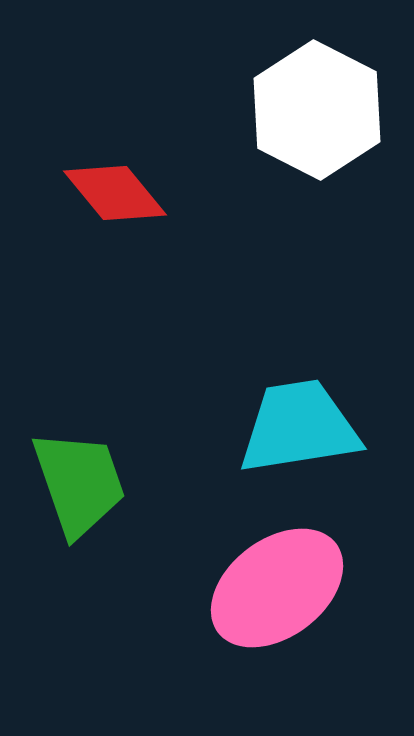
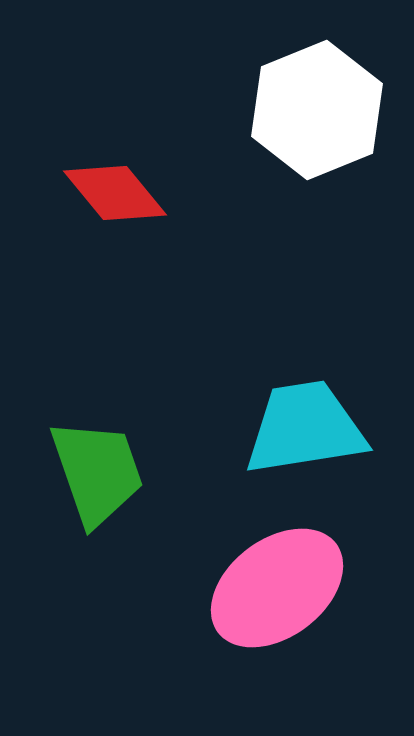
white hexagon: rotated 11 degrees clockwise
cyan trapezoid: moved 6 px right, 1 px down
green trapezoid: moved 18 px right, 11 px up
